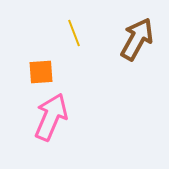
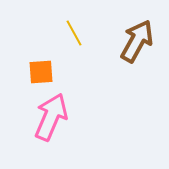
yellow line: rotated 8 degrees counterclockwise
brown arrow: moved 2 px down
